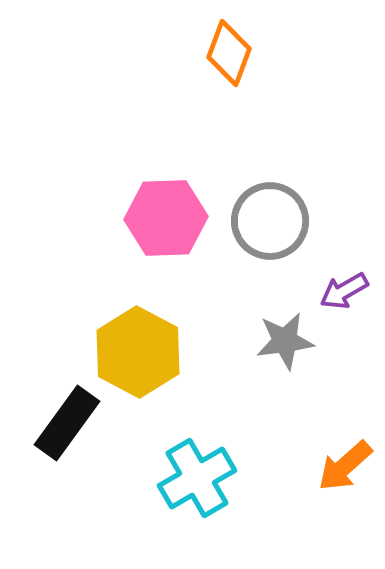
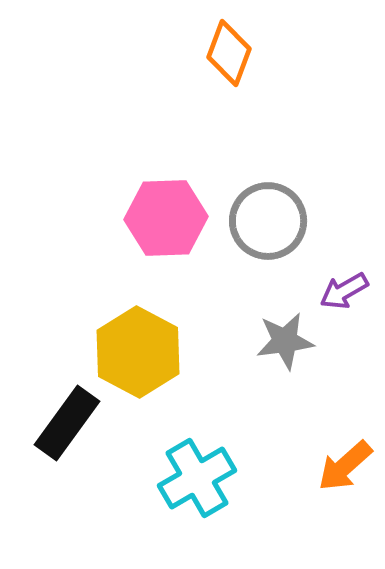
gray circle: moved 2 px left
